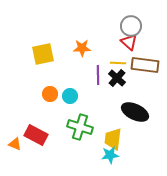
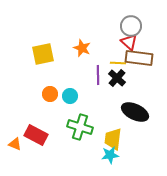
orange star: rotated 24 degrees clockwise
brown rectangle: moved 6 px left, 7 px up
